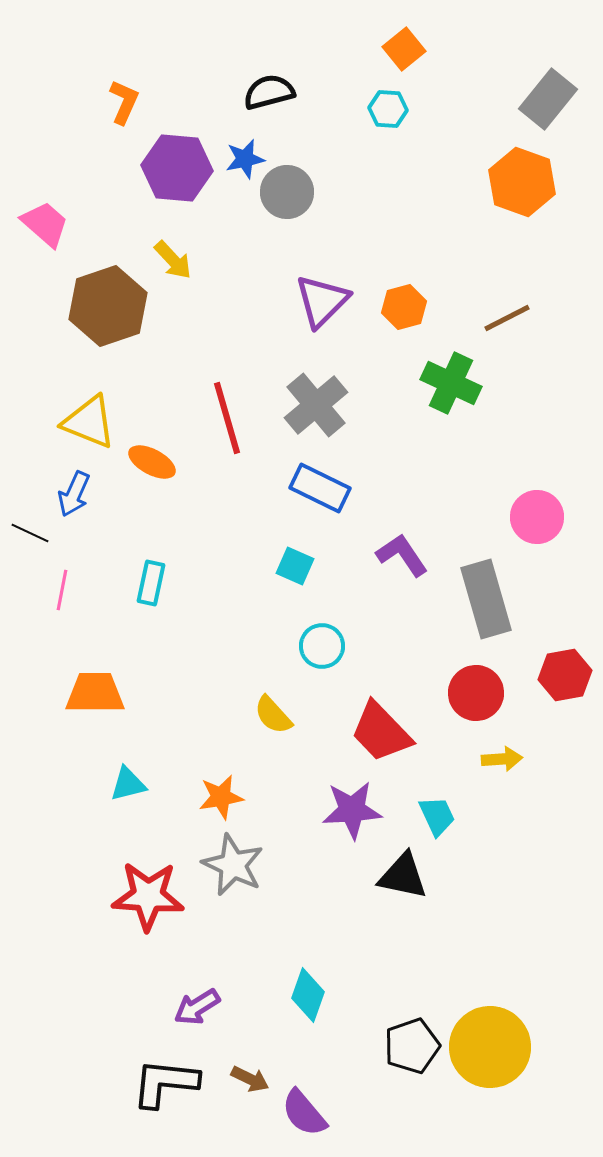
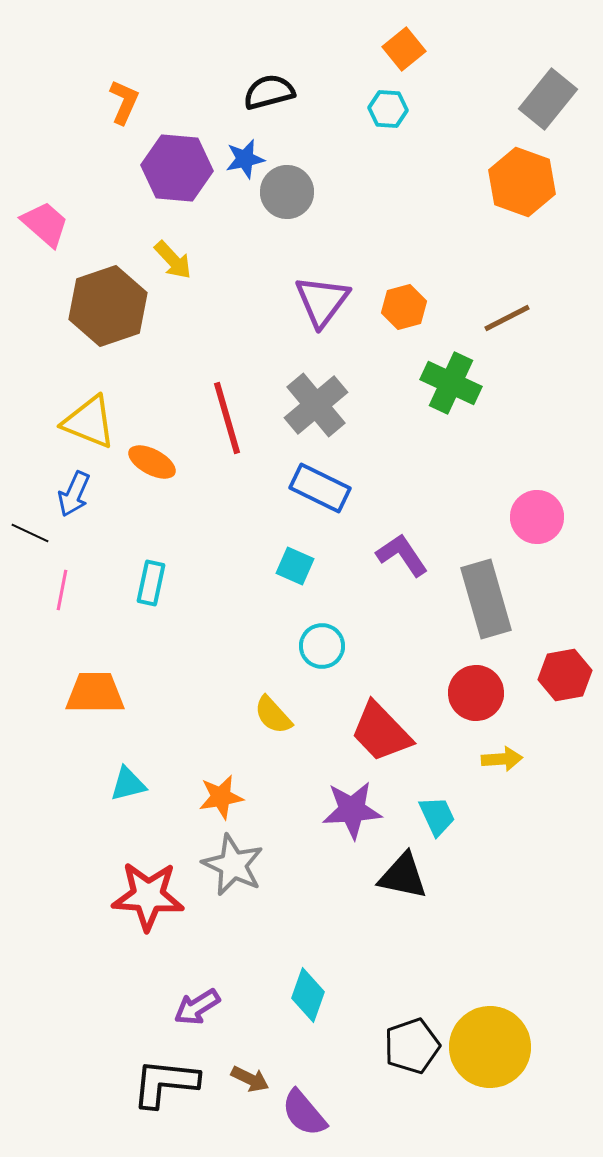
purple triangle at (322, 301): rotated 8 degrees counterclockwise
